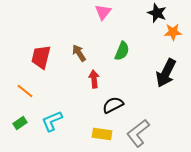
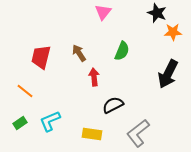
black arrow: moved 2 px right, 1 px down
red arrow: moved 2 px up
cyan L-shape: moved 2 px left
yellow rectangle: moved 10 px left
